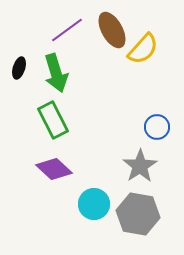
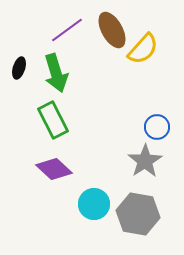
gray star: moved 5 px right, 5 px up
